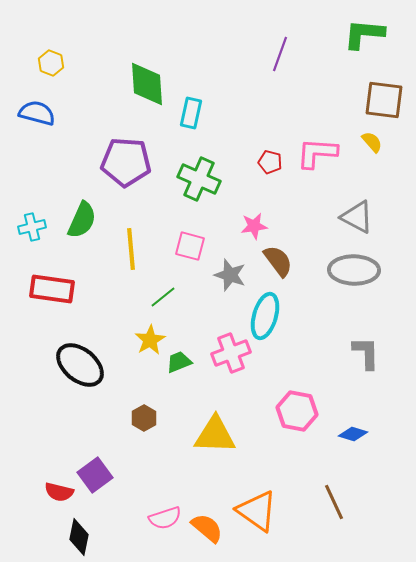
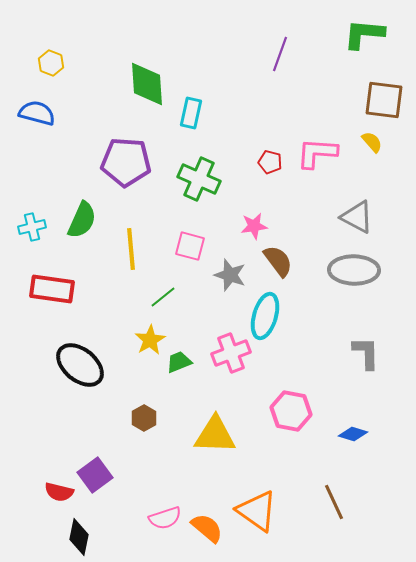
pink hexagon: moved 6 px left
